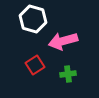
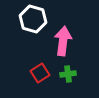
pink arrow: rotated 112 degrees clockwise
red square: moved 5 px right, 8 px down
